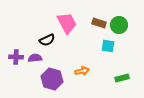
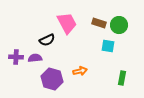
orange arrow: moved 2 px left
green rectangle: rotated 64 degrees counterclockwise
